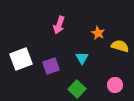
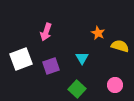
pink arrow: moved 13 px left, 7 px down
